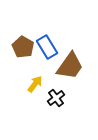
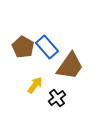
blue rectangle: rotated 10 degrees counterclockwise
yellow arrow: moved 1 px down
black cross: moved 1 px right
